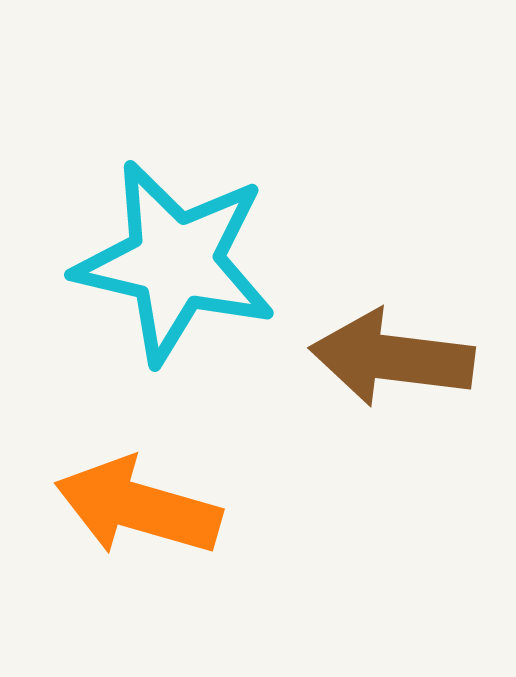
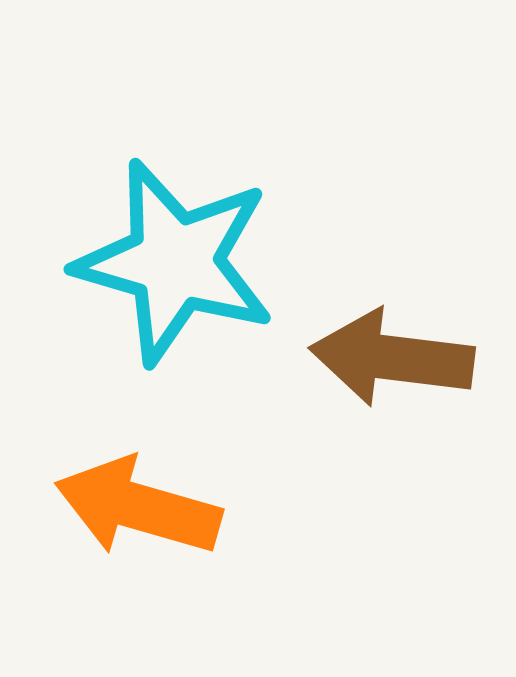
cyan star: rotated 3 degrees clockwise
